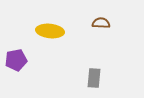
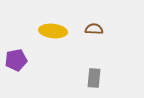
brown semicircle: moved 7 px left, 6 px down
yellow ellipse: moved 3 px right
